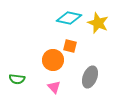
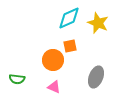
cyan diamond: rotated 35 degrees counterclockwise
orange square: rotated 24 degrees counterclockwise
gray ellipse: moved 6 px right
pink triangle: rotated 24 degrees counterclockwise
